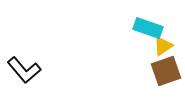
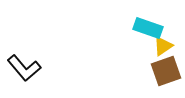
black L-shape: moved 2 px up
